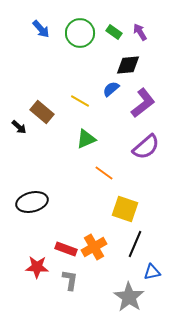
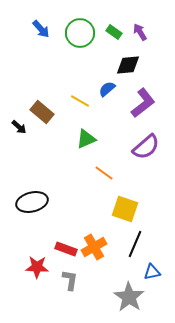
blue semicircle: moved 4 px left
